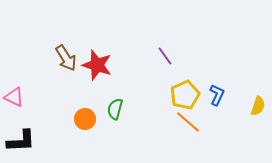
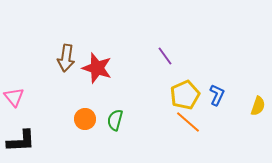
brown arrow: rotated 40 degrees clockwise
red star: moved 3 px down
pink triangle: rotated 25 degrees clockwise
green semicircle: moved 11 px down
